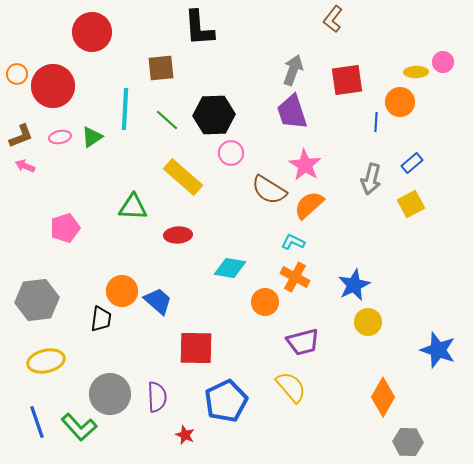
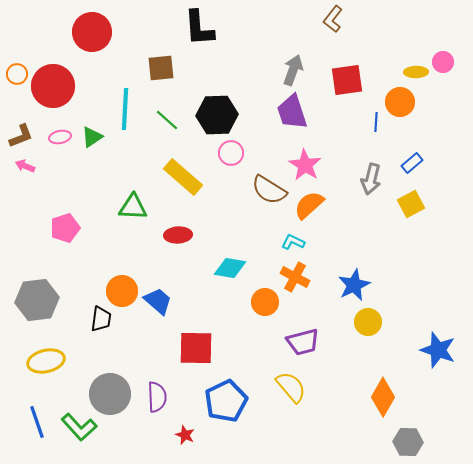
black hexagon at (214, 115): moved 3 px right
